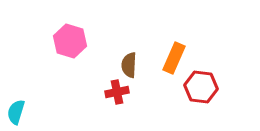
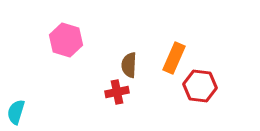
pink hexagon: moved 4 px left, 1 px up
red hexagon: moved 1 px left, 1 px up
